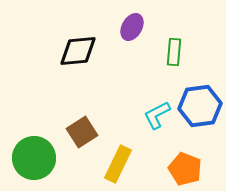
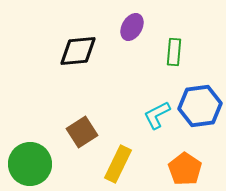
green circle: moved 4 px left, 6 px down
orange pentagon: rotated 12 degrees clockwise
